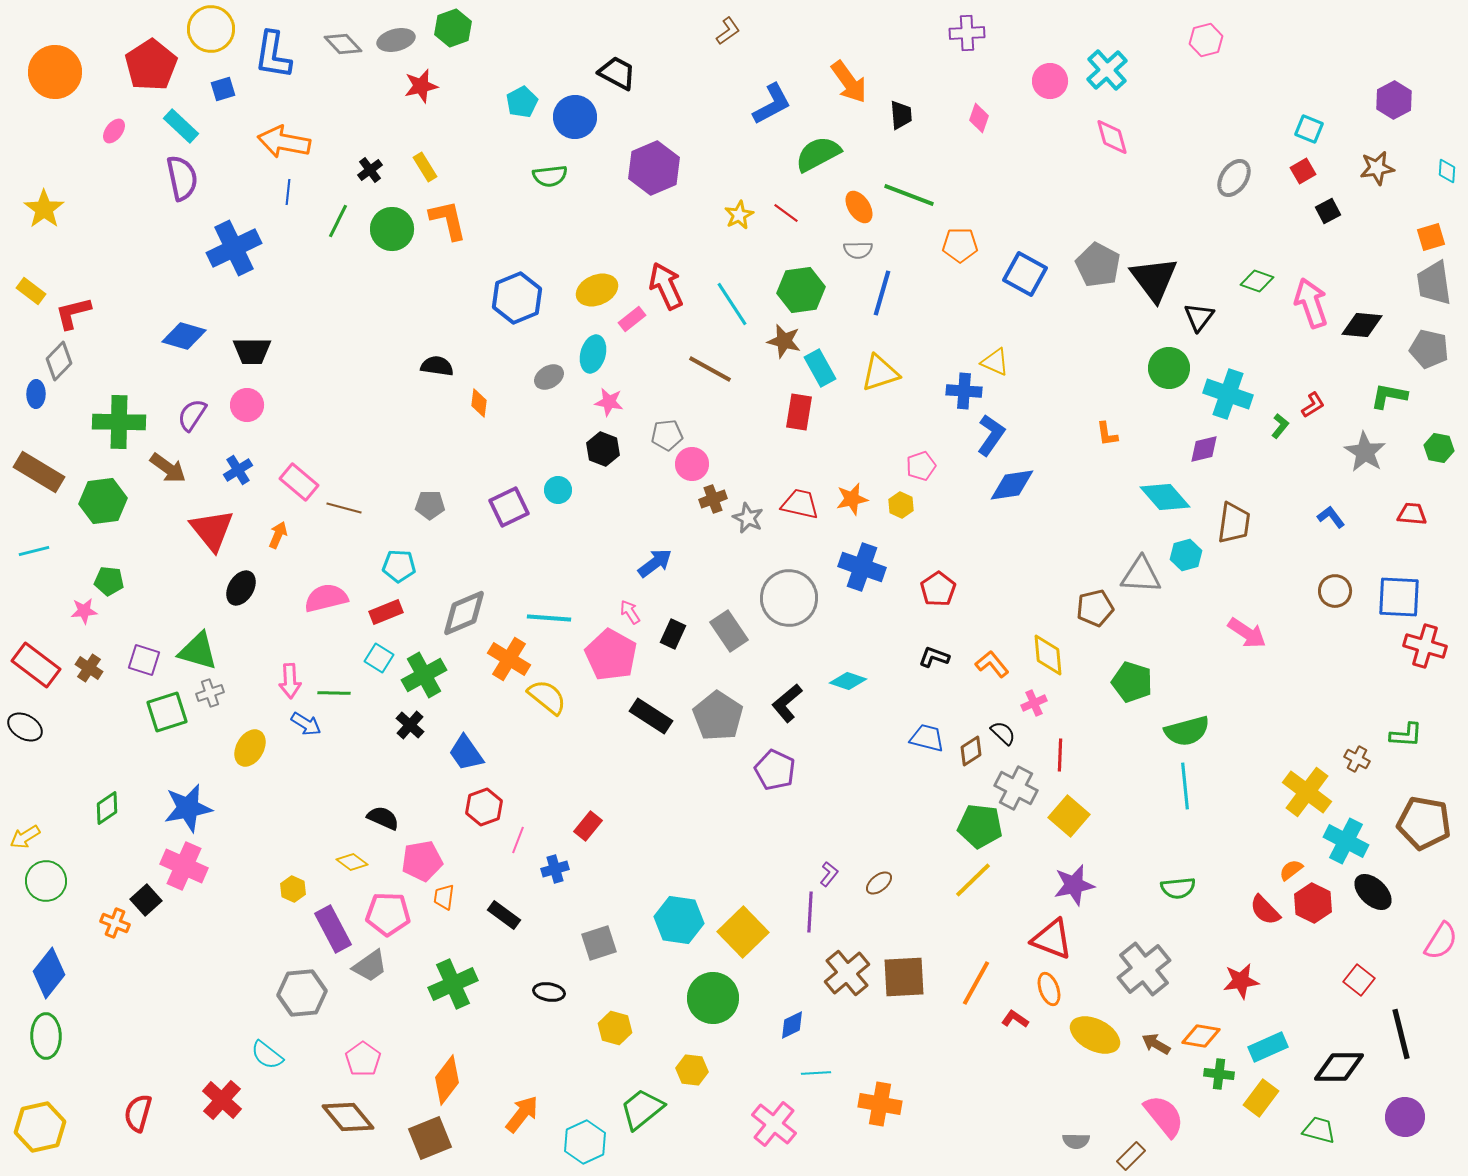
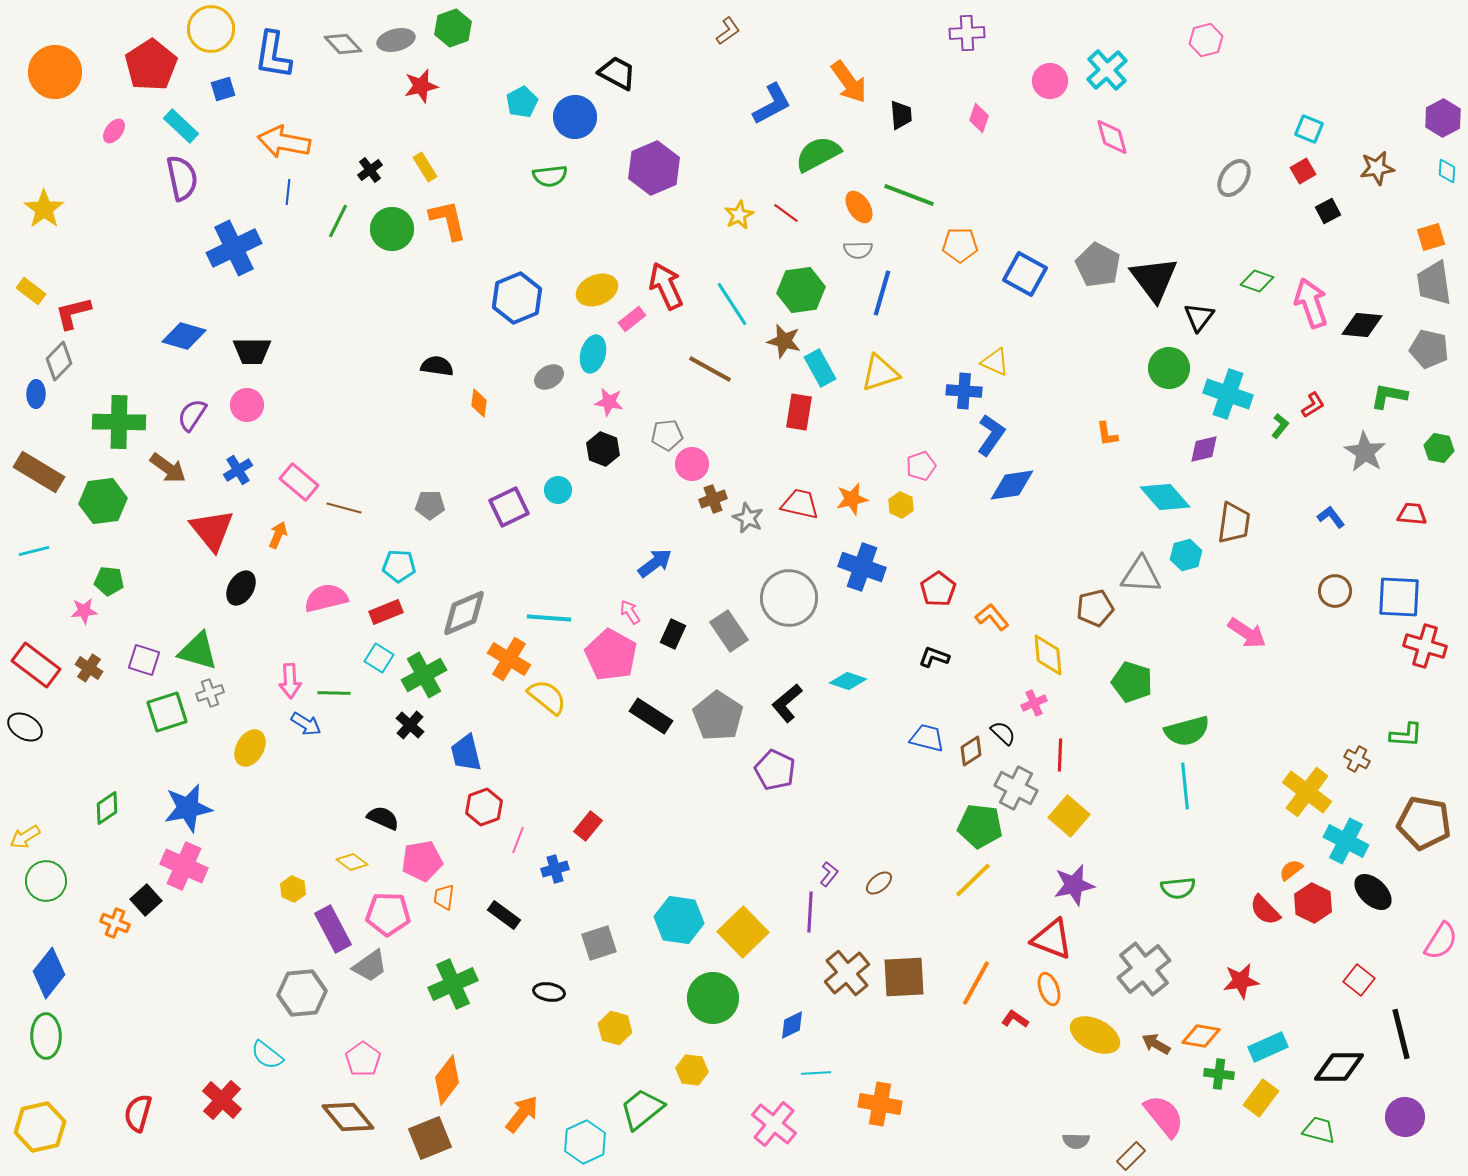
purple hexagon at (1394, 100): moved 49 px right, 18 px down
orange L-shape at (992, 664): moved 47 px up
blue trapezoid at (466, 753): rotated 21 degrees clockwise
